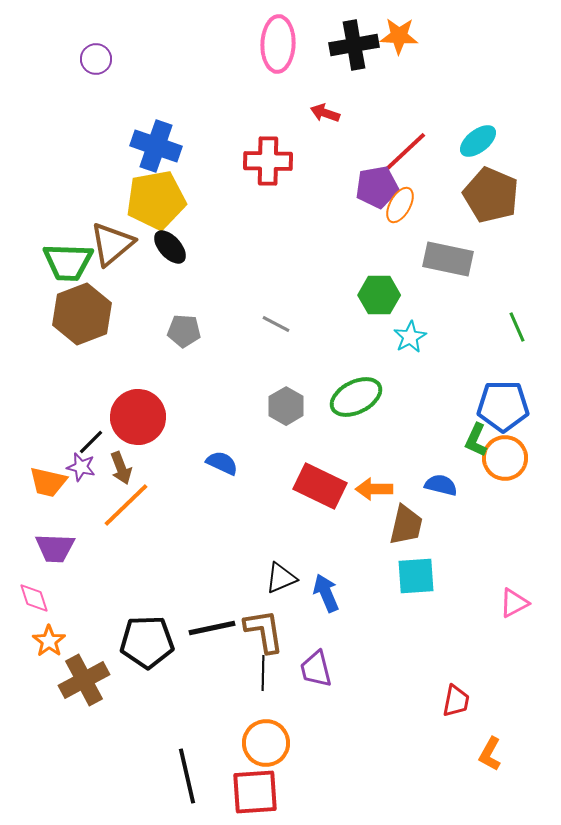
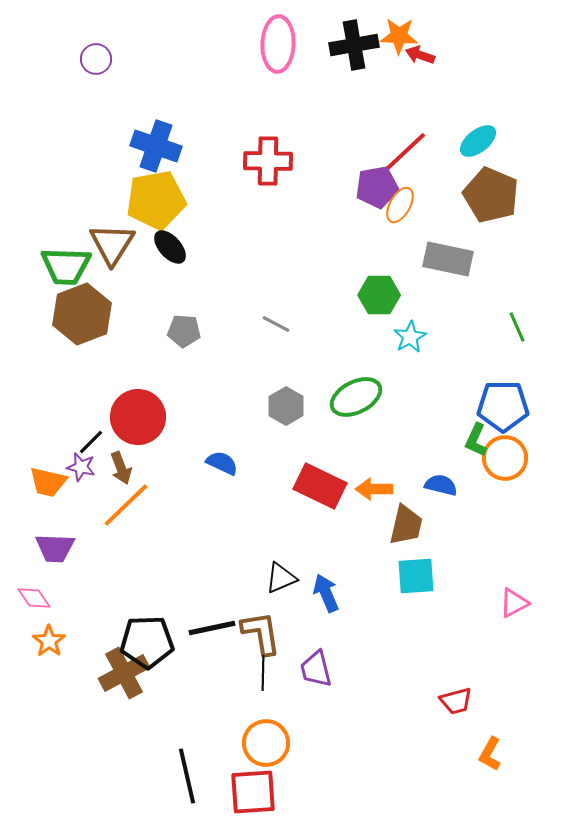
red arrow at (325, 113): moved 95 px right, 58 px up
brown triangle at (112, 244): rotated 18 degrees counterclockwise
green trapezoid at (68, 262): moved 2 px left, 4 px down
pink diamond at (34, 598): rotated 16 degrees counterclockwise
brown L-shape at (264, 631): moved 3 px left, 2 px down
brown cross at (84, 680): moved 40 px right, 7 px up
red trapezoid at (456, 701): rotated 64 degrees clockwise
red square at (255, 792): moved 2 px left
